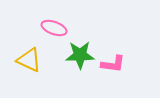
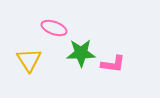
green star: moved 1 px right, 2 px up
yellow triangle: rotated 32 degrees clockwise
